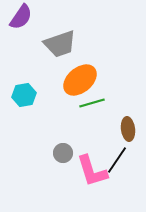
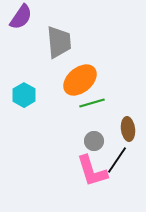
gray trapezoid: moved 1 px left, 2 px up; rotated 76 degrees counterclockwise
cyan hexagon: rotated 20 degrees counterclockwise
gray circle: moved 31 px right, 12 px up
